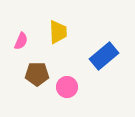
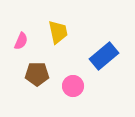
yellow trapezoid: rotated 10 degrees counterclockwise
pink circle: moved 6 px right, 1 px up
